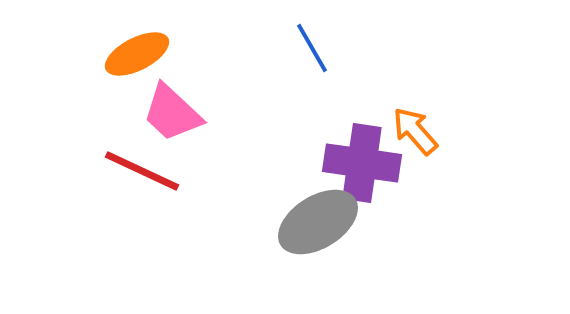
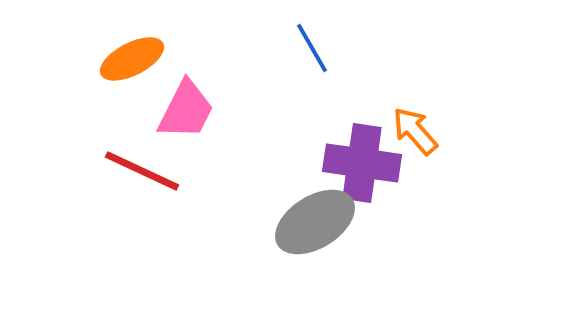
orange ellipse: moved 5 px left, 5 px down
pink trapezoid: moved 14 px right, 3 px up; rotated 106 degrees counterclockwise
gray ellipse: moved 3 px left
